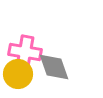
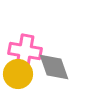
pink cross: moved 1 px up
